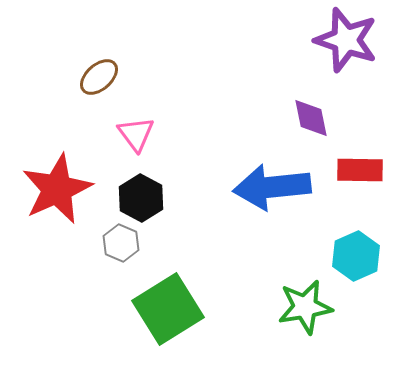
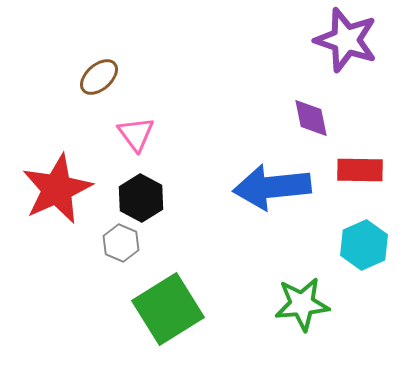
cyan hexagon: moved 8 px right, 11 px up
green star: moved 3 px left, 3 px up; rotated 4 degrees clockwise
